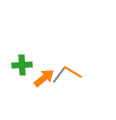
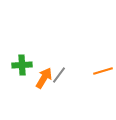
orange line: moved 30 px right, 1 px up; rotated 48 degrees counterclockwise
orange arrow: rotated 20 degrees counterclockwise
